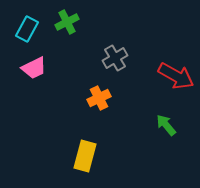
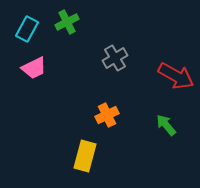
orange cross: moved 8 px right, 17 px down
